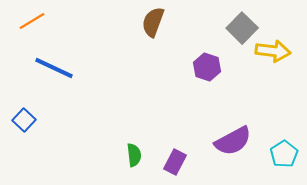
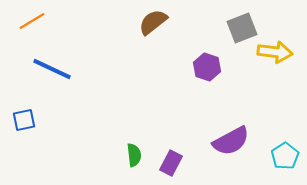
brown semicircle: rotated 32 degrees clockwise
gray square: rotated 24 degrees clockwise
yellow arrow: moved 2 px right, 1 px down
blue line: moved 2 px left, 1 px down
blue square: rotated 35 degrees clockwise
purple semicircle: moved 2 px left
cyan pentagon: moved 1 px right, 2 px down
purple rectangle: moved 4 px left, 1 px down
